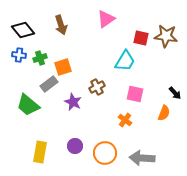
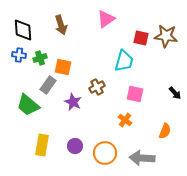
black diamond: rotated 35 degrees clockwise
cyan trapezoid: moved 1 px left; rotated 15 degrees counterclockwise
orange square: rotated 30 degrees clockwise
gray rectangle: moved 1 px left, 1 px down; rotated 18 degrees counterclockwise
orange semicircle: moved 1 px right, 18 px down
yellow rectangle: moved 2 px right, 7 px up
